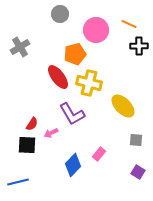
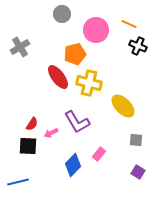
gray circle: moved 2 px right
black cross: moved 1 px left; rotated 24 degrees clockwise
purple L-shape: moved 5 px right, 8 px down
black square: moved 1 px right, 1 px down
